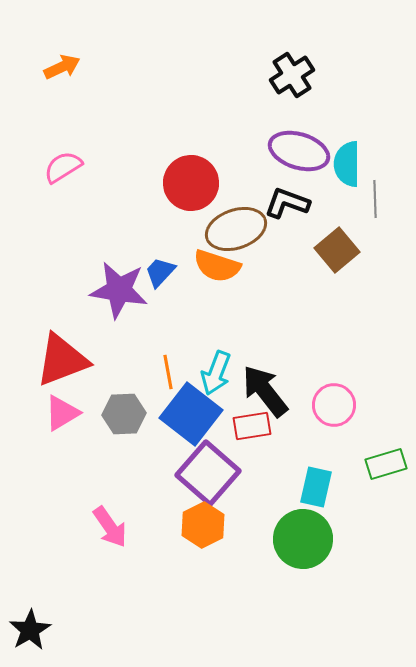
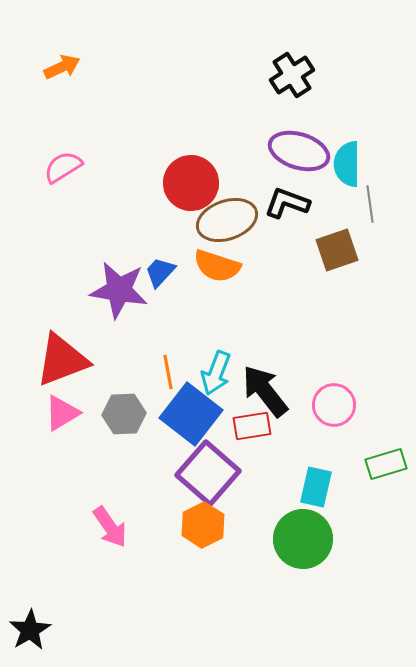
gray line: moved 5 px left, 5 px down; rotated 6 degrees counterclockwise
brown ellipse: moved 9 px left, 9 px up
brown square: rotated 21 degrees clockwise
